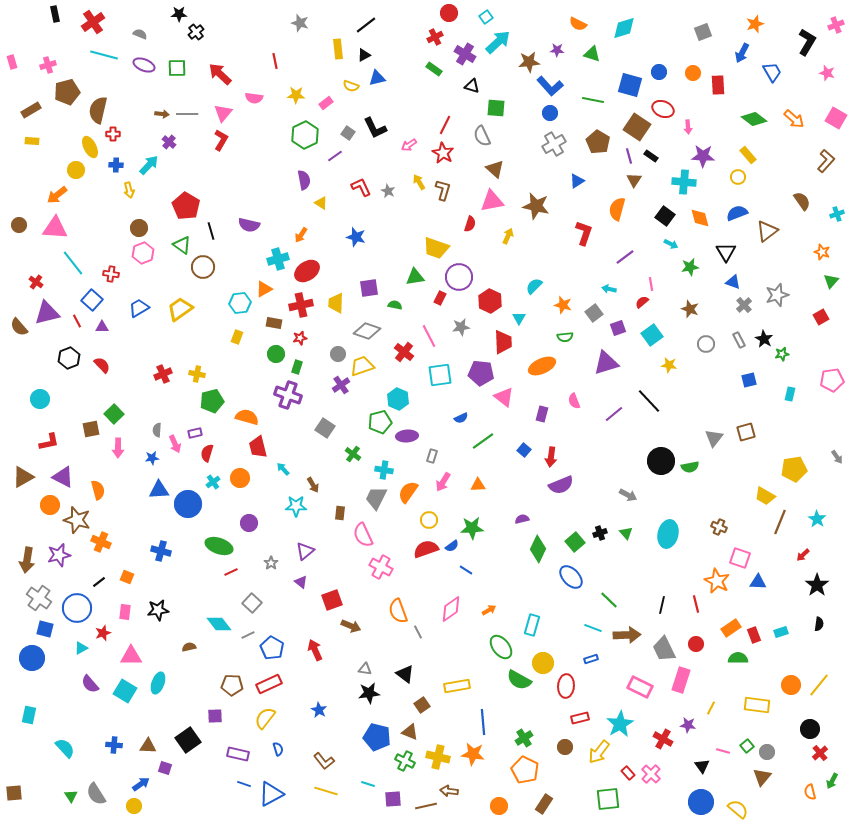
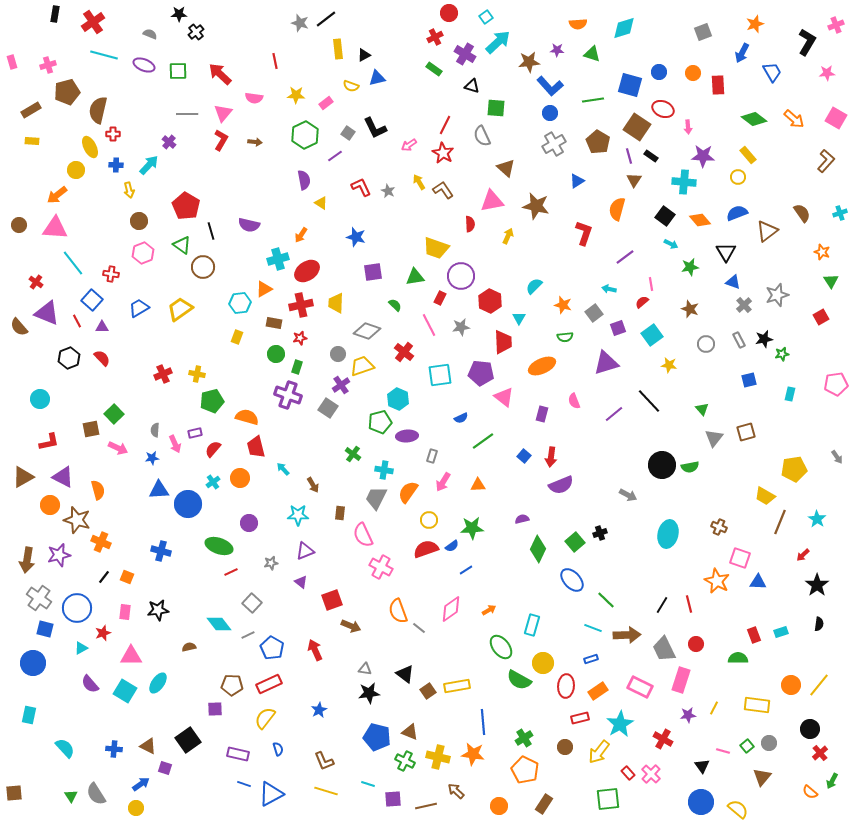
black rectangle at (55, 14): rotated 21 degrees clockwise
orange semicircle at (578, 24): rotated 30 degrees counterclockwise
black line at (366, 25): moved 40 px left, 6 px up
gray semicircle at (140, 34): moved 10 px right
green square at (177, 68): moved 1 px right, 3 px down
pink star at (827, 73): rotated 21 degrees counterclockwise
green line at (593, 100): rotated 20 degrees counterclockwise
brown arrow at (162, 114): moved 93 px right, 28 px down
brown triangle at (495, 169): moved 11 px right, 1 px up
brown L-shape at (443, 190): rotated 50 degrees counterclockwise
brown semicircle at (802, 201): moved 12 px down
cyan cross at (837, 214): moved 3 px right, 1 px up
orange diamond at (700, 218): moved 2 px down; rotated 25 degrees counterclockwise
red semicircle at (470, 224): rotated 21 degrees counterclockwise
brown circle at (139, 228): moved 7 px up
purple circle at (459, 277): moved 2 px right, 1 px up
green triangle at (831, 281): rotated 14 degrees counterclockwise
purple square at (369, 288): moved 4 px right, 16 px up
green semicircle at (395, 305): rotated 32 degrees clockwise
purple triangle at (47, 313): rotated 36 degrees clockwise
pink line at (429, 336): moved 11 px up
black star at (764, 339): rotated 30 degrees clockwise
red semicircle at (102, 365): moved 7 px up
pink pentagon at (832, 380): moved 4 px right, 4 px down
gray square at (325, 428): moved 3 px right, 20 px up
gray semicircle at (157, 430): moved 2 px left
red trapezoid at (258, 447): moved 2 px left
pink arrow at (118, 448): rotated 66 degrees counterclockwise
blue square at (524, 450): moved 6 px down
red semicircle at (207, 453): moved 6 px right, 4 px up; rotated 24 degrees clockwise
black circle at (661, 461): moved 1 px right, 4 px down
cyan star at (296, 506): moved 2 px right, 9 px down
green triangle at (626, 533): moved 76 px right, 124 px up
purple triangle at (305, 551): rotated 18 degrees clockwise
gray star at (271, 563): rotated 24 degrees clockwise
blue line at (466, 570): rotated 64 degrees counterclockwise
blue ellipse at (571, 577): moved 1 px right, 3 px down
black line at (99, 582): moved 5 px right, 5 px up; rotated 16 degrees counterclockwise
green line at (609, 600): moved 3 px left
red line at (696, 604): moved 7 px left
black line at (662, 605): rotated 18 degrees clockwise
orange rectangle at (731, 628): moved 133 px left, 63 px down
gray line at (418, 632): moved 1 px right, 4 px up; rotated 24 degrees counterclockwise
blue circle at (32, 658): moved 1 px right, 5 px down
cyan ellipse at (158, 683): rotated 15 degrees clockwise
brown square at (422, 705): moved 6 px right, 14 px up
yellow line at (711, 708): moved 3 px right
blue star at (319, 710): rotated 14 degrees clockwise
purple square at (215, 716): moved 7 px up
purple star at (688, 725): moved 10 px up; rotated 14 degrees counterclockwise
blue cross at (114, 745): moved 4 px down
brown triangle at (148, 746): rotated 24 degrees clockwise
gray circle at (767, 752): moved 2 px right, 9 px up
brown L-shape at (324, 761): rotated 15 degrees clockwise
brown arrow at (449, 791): moved 7 px right; rotated 36 degrees clockwise
orange semicircle at (810, 792): rotated 35 degrees counterclockwise
yellow circle at (134, 806): moved 2 px right, 2 px down
